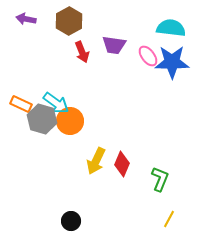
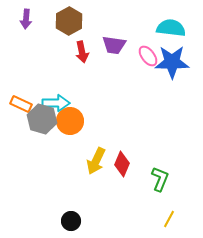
purple arrow: rotated 96 degrees counterclockwise
red arrow: rotated 10 degrees clockwise
cyan arrow: rotated 36 degrees counterclockwise
